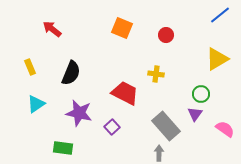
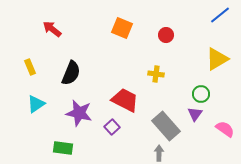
red trapezoid: moved 7 px down
